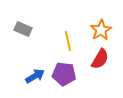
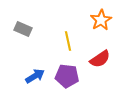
orange star: moved 10 px up
red semicircle: rotated 25 degrees clockwise
purple pentagon: moved 3 px right, 2 px down
